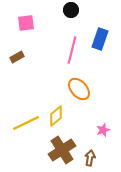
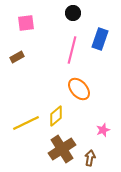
black circle: moved 2 px right, 3 px down
brown cross: moved 1 px up
